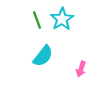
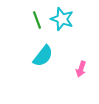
cyan star: rotated 20 degrees counterclockwise
